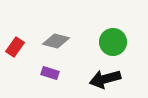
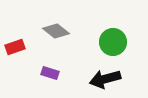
gray diamond: moved 10 px up; rotated 24 degrees clockwise
red rectangle: rotated 36 degrees clockwise
